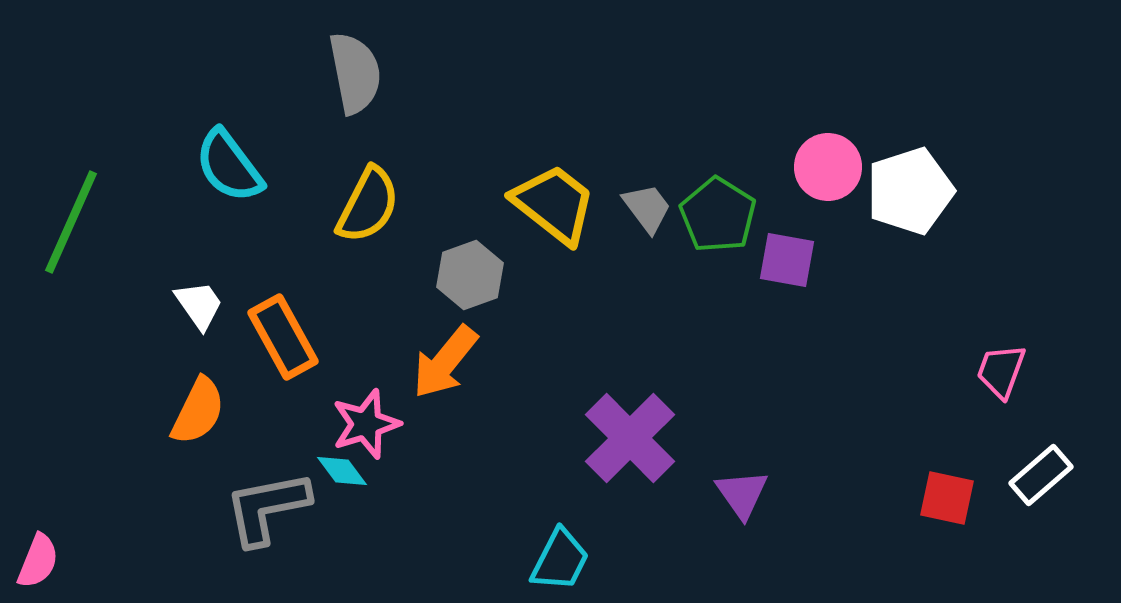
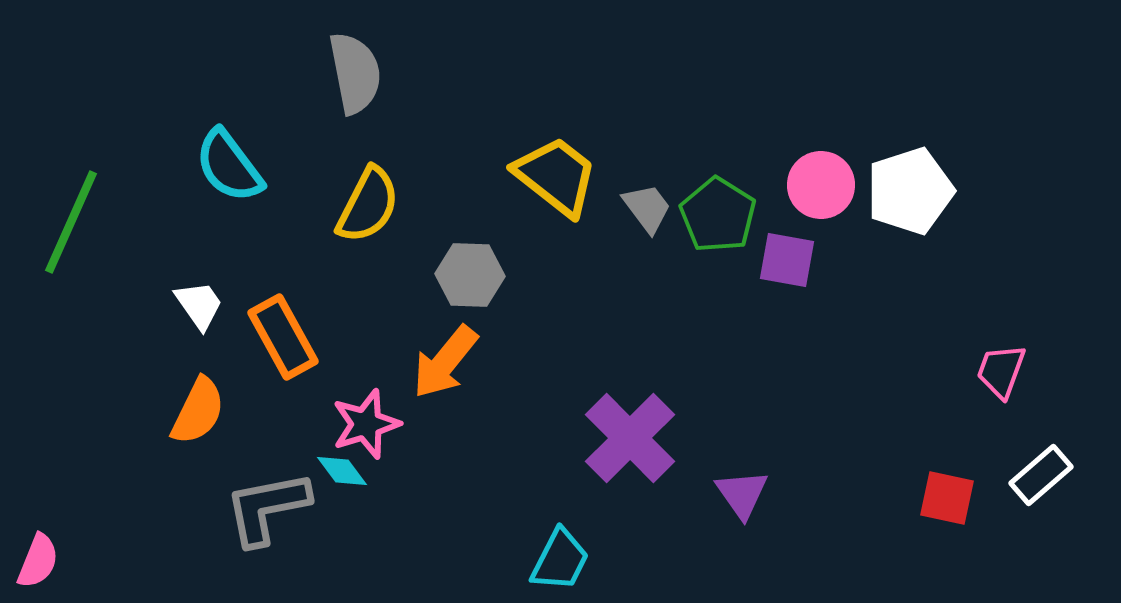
pink circle: moved 7 px left, 18 px down
yellow trapezoid: moved 2 px right, 28 px up
gray hexagon: rotated 22 degrees clockwise
